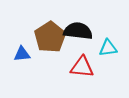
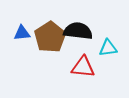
blue triangle: moved 21 px up
red triangle: moved 1 px right
